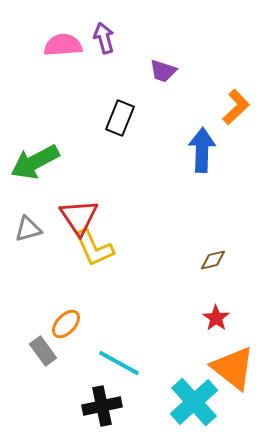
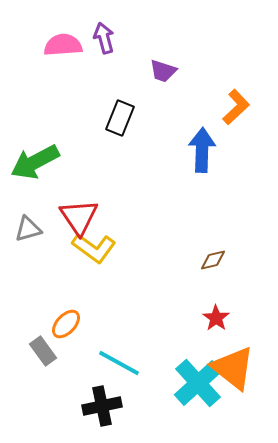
yellow L-shape: rotated 30 degrees counterclockwise
cyan cross: moved 4 px right, 19 px up
